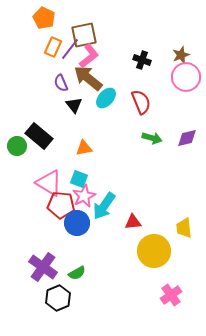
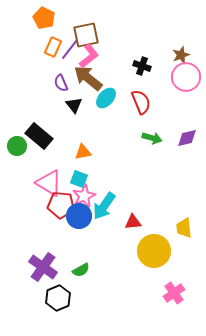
brown square: moved 2 px right
black cross: moved 6 px down
orange triangle: moved 1 px left, 4 px down
blue circle: moved 2 px right, 7 px up
green semicircle: moved 4 px right, 3 px up
pink cross: moved 3 px right, 2 px up
